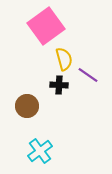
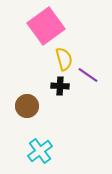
black cross: moved 1 px right, 1 px down
